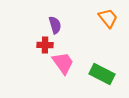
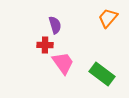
orange trapezoid: rotated 100 degrees counterclockwise
green rectangle: rotated 10 degrees clockwise
